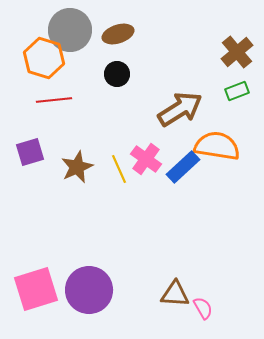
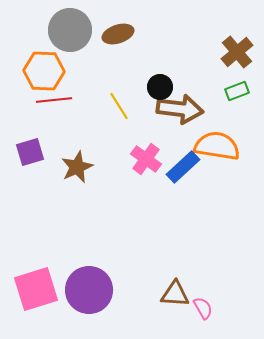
orange hexagon: moved 13 px down; rotated 15 degrees counterclockwise
black circle: moved 43 px right, 13 px down
brown arrow: rotated 39 degrees clockwise
yellow line: moved 63 px up; rotated 8 degrees counterclockwise
